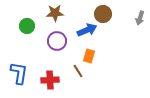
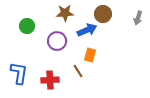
brown star: moved 10 px right
gray arrow: moved 2 px left
orange rectangle: moved 1 px right, 1 px up
